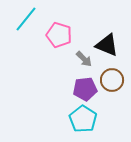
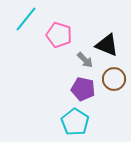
gray arrow: moved 1 px right, 1 px down
brown circle: moved 2 px right, 1 px up
purple pentagon: moved 2 px left; rotated 20 degrees clockwise
cyan pentagon: moved 8 px left, 3 px down
